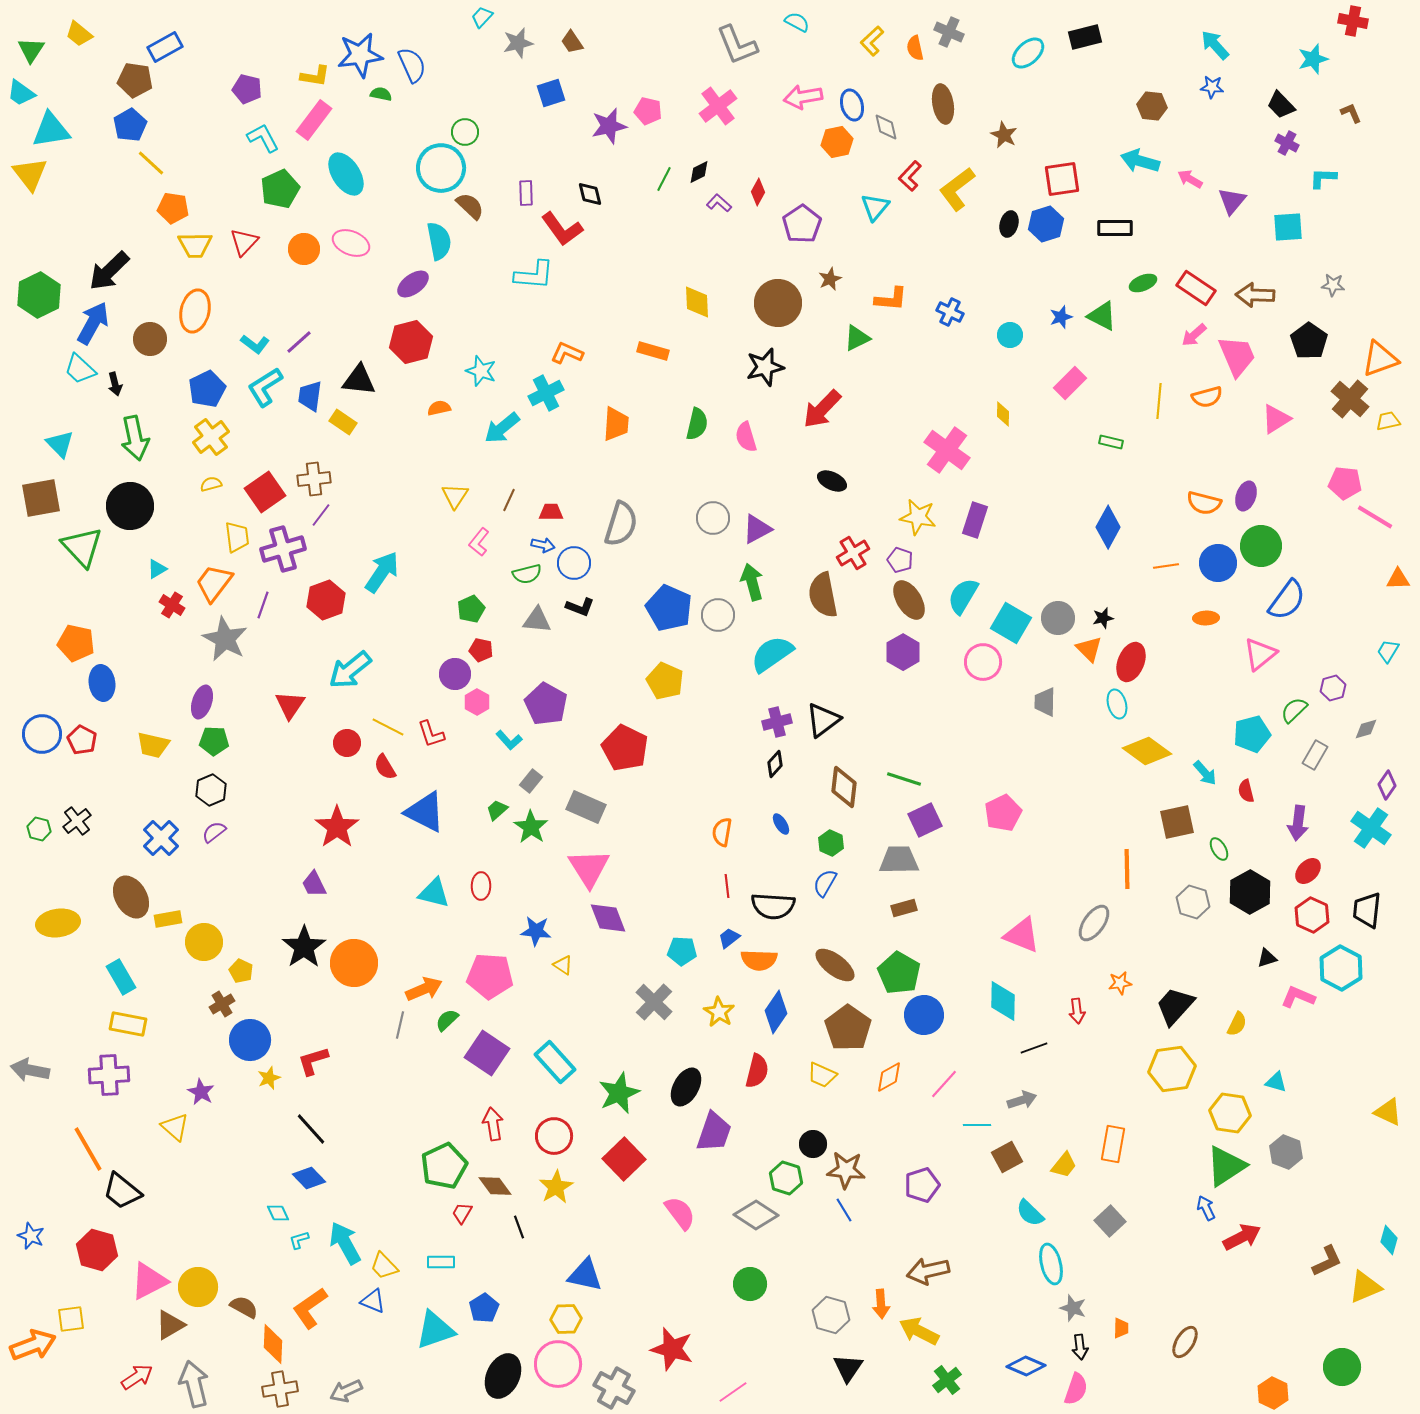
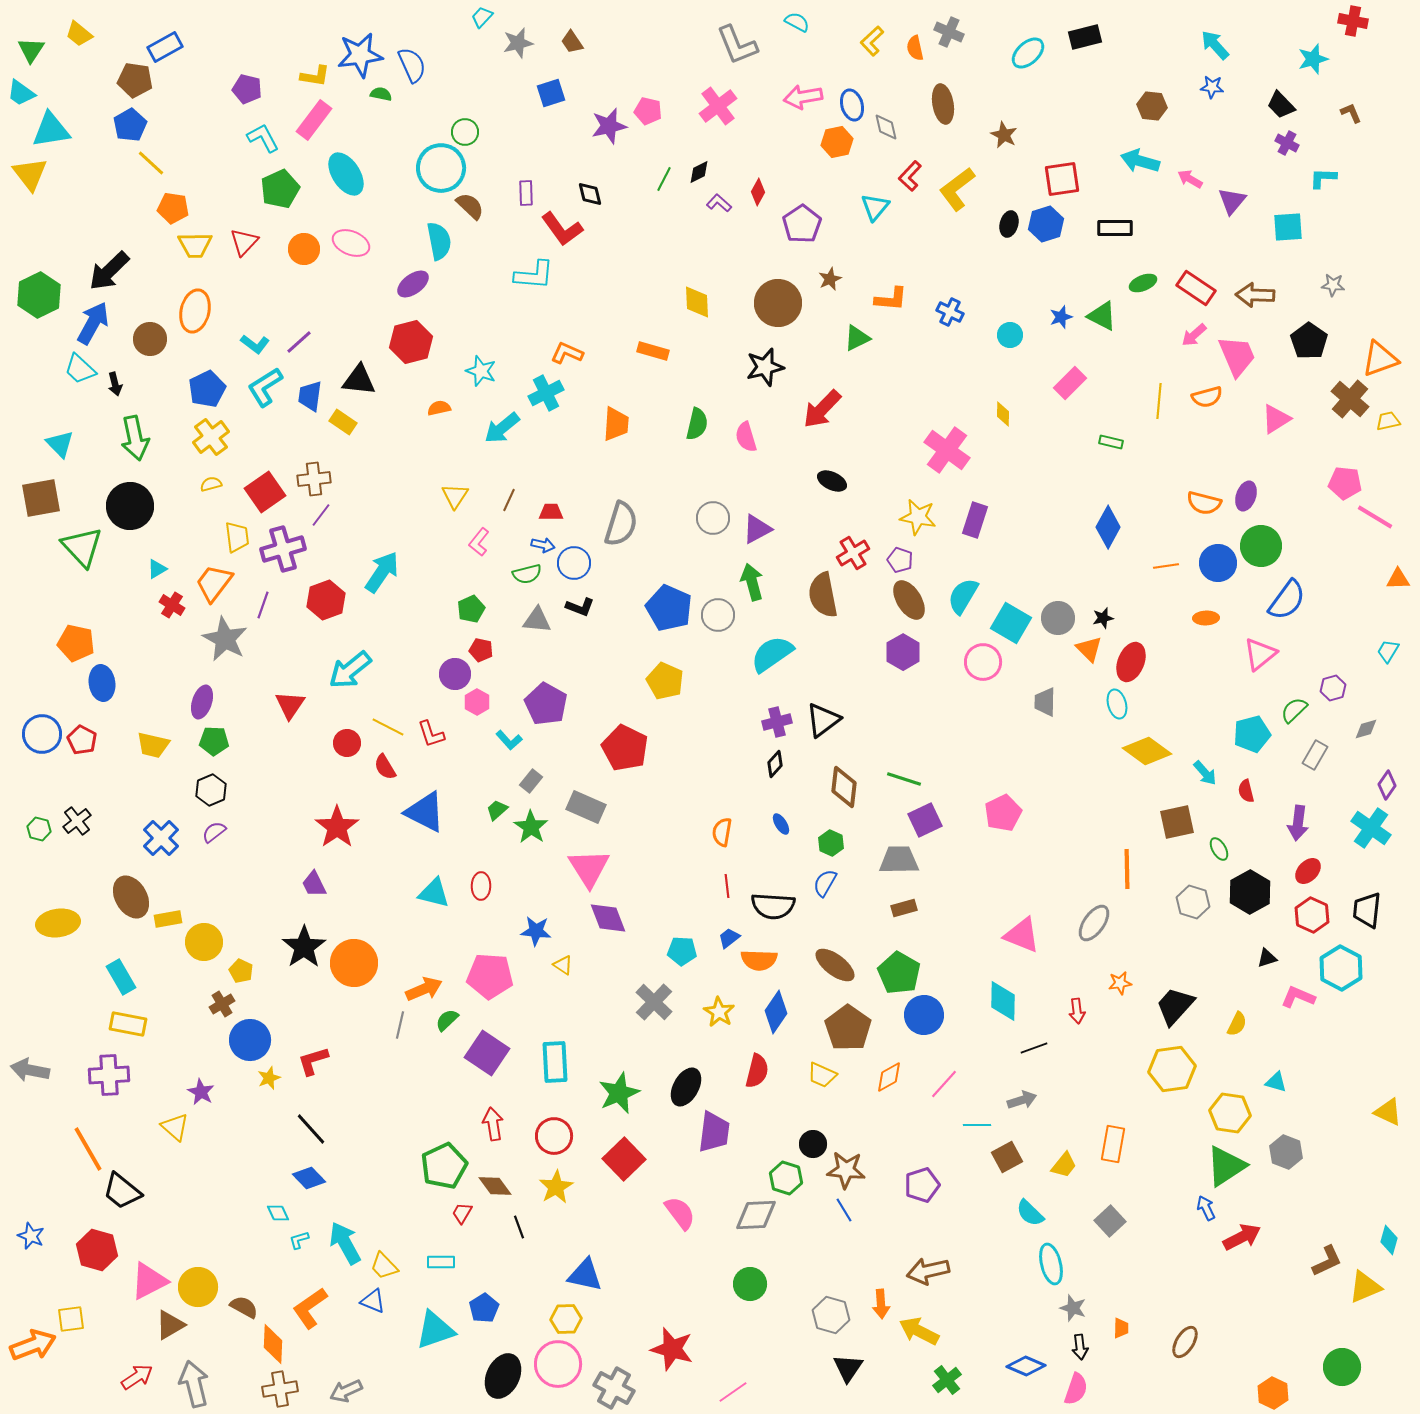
cyan rectangle at (555, 1062): rotated 39 degrees clockwise
purple trapezoid at (714, 1132): rotated 12 degrees counterclockwise
gray diamond at (756, 1215): rotated 36 degrees counterclockwise
